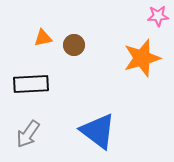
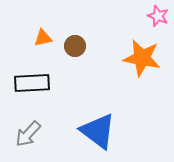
pink star: rotated 25 degrees clockwise
brown circle: moved 1 px right, 1 px down
orange star: rotated 27 degrees clockwise
black rectangle: moved 1 px right, 1 px up
gray arrow: rotated 8 degrees clockwise
